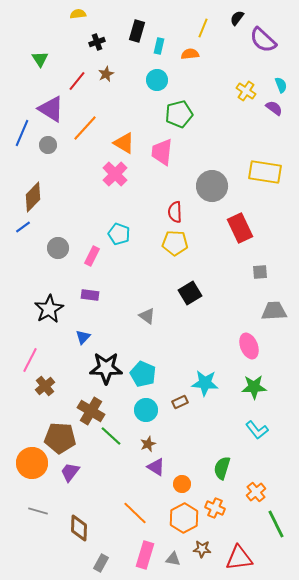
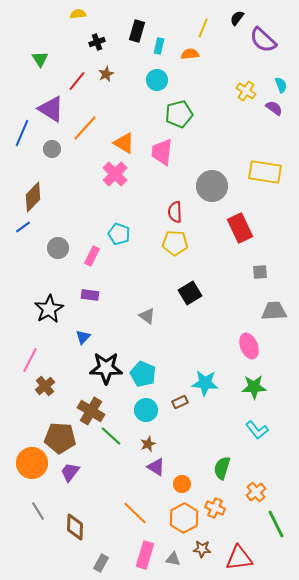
gray circle at (48, 145): moved 4 px right, 4 px down
gray line at (38, 511): rotated 42 degrees clockwise
brown diamond at (79, 528): moved 4 px left, 1 px up
